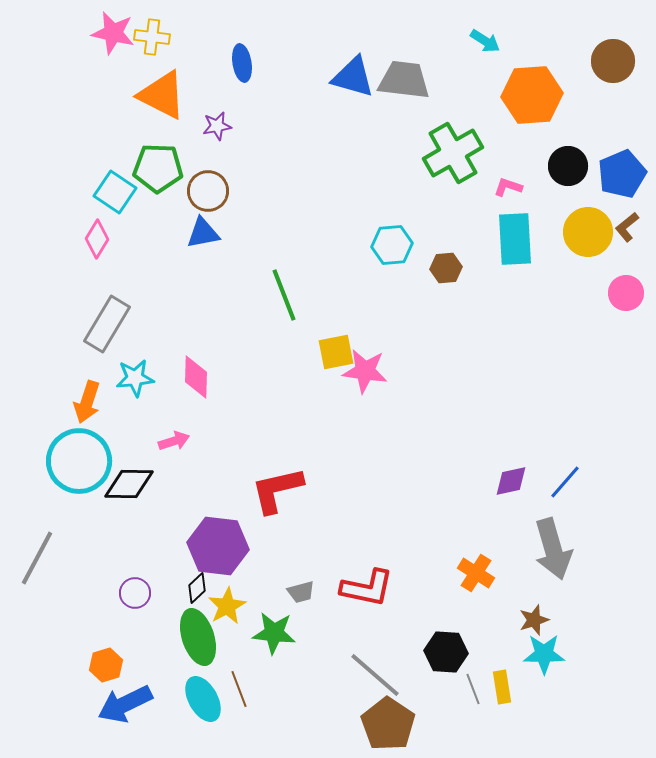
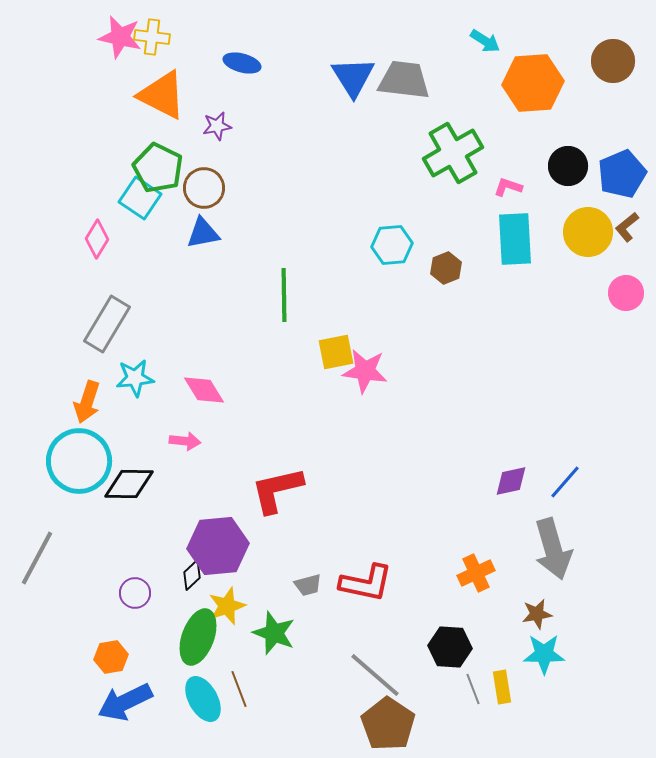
pink star at (113, 33): moved 7 px right, 4 px down
blue ellipse at (242, 63): rotated 66 degrees counterclockwise
blue triangle at (353, 77): rotated 42 degrees clockwise
orange hexagon at (532, 95): moved 1 px right, 12 px up
green pentagon at (158, 168): rotated 24 degrees clockwise
brown circle at (208, 191): moved 4 px left, 3 px up
cyan square at (115, 192): moved 25 px right, 6 px down
brown hexagon at (446, 268): rotated 16 degrees counterclockwise
green line at (284, 295): rotated 20 degrees clockwise
pink diamond at (196, 377): moved 8 px right, 13 px down; rotated 33 degrees counterclockwise
pink arrow at (174, 441): moved 11 px right; rotated 24 degrees clockwise
purple hexagon at (218, 546): rotated 12 degrees counterclockwise
orange cross at (476, 573): rotated 33 degrees clockwise
black diamond at (197, 588): moved 5 px left, 13 px up
red L-shape at (367, 588): moved 1 px left, 5 px up
gray trapezoid at (301, 592): moved 7 px right, 7 px up
yellow star at (227, 606): rotated 9 degrees clockwise
brown star at (534, 620): moved 3 px right, 6 px up; rotated 8 degrees clockwise
green star at (274, 633): rotated 15 degrees clockwise
green ellipse at (198, 637): rotated 38 degrees clockwise
black hexagon at (446, 652): moved 4 px right, 5 px up
orange hexagon at (106, 665): moved 5 px right, 8 px up; rotated 8 degrees clockwise
blue arrow at (125, 704): moved 2 px up
